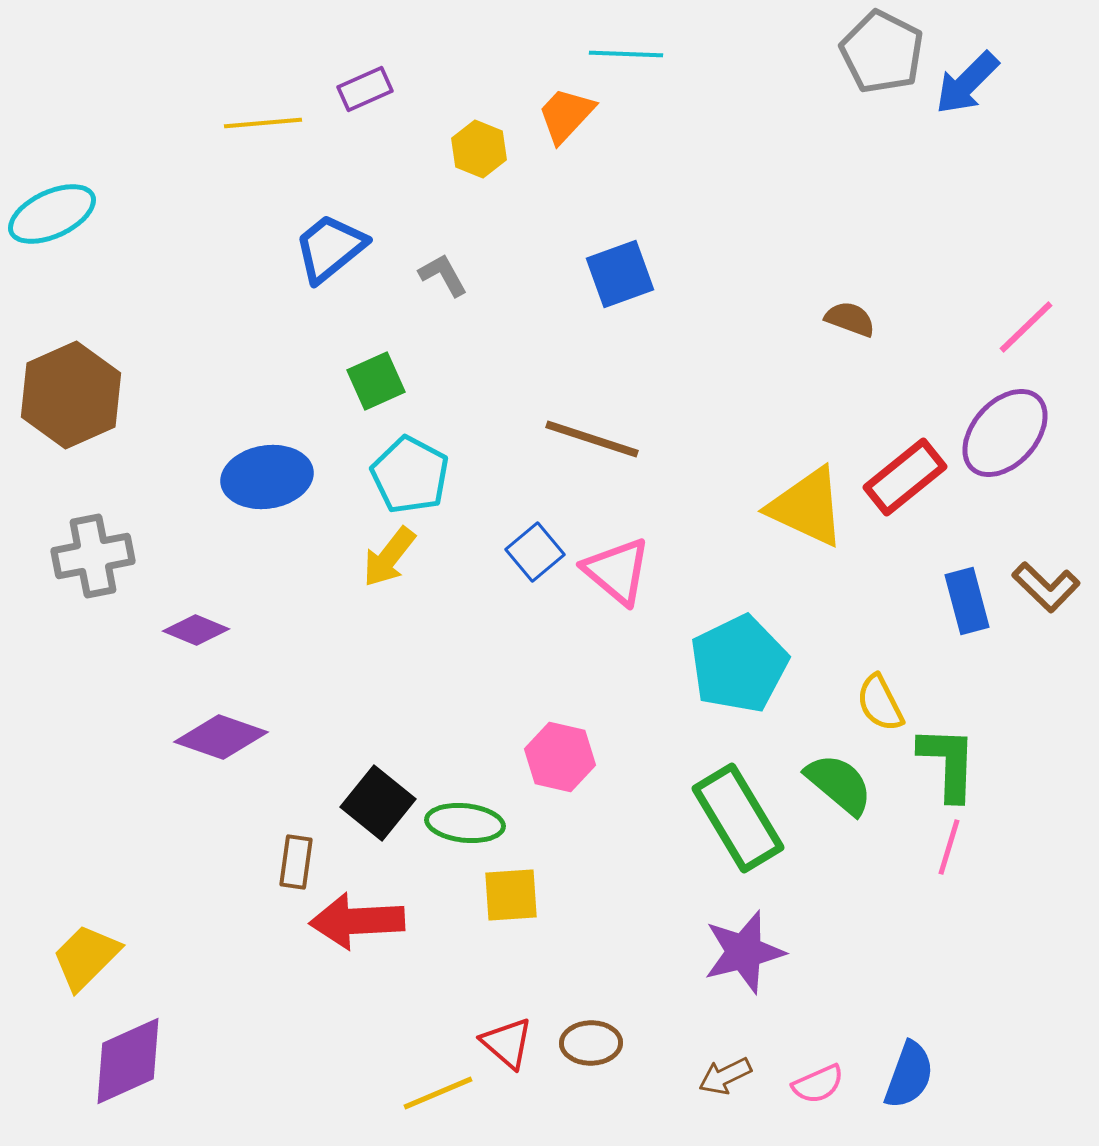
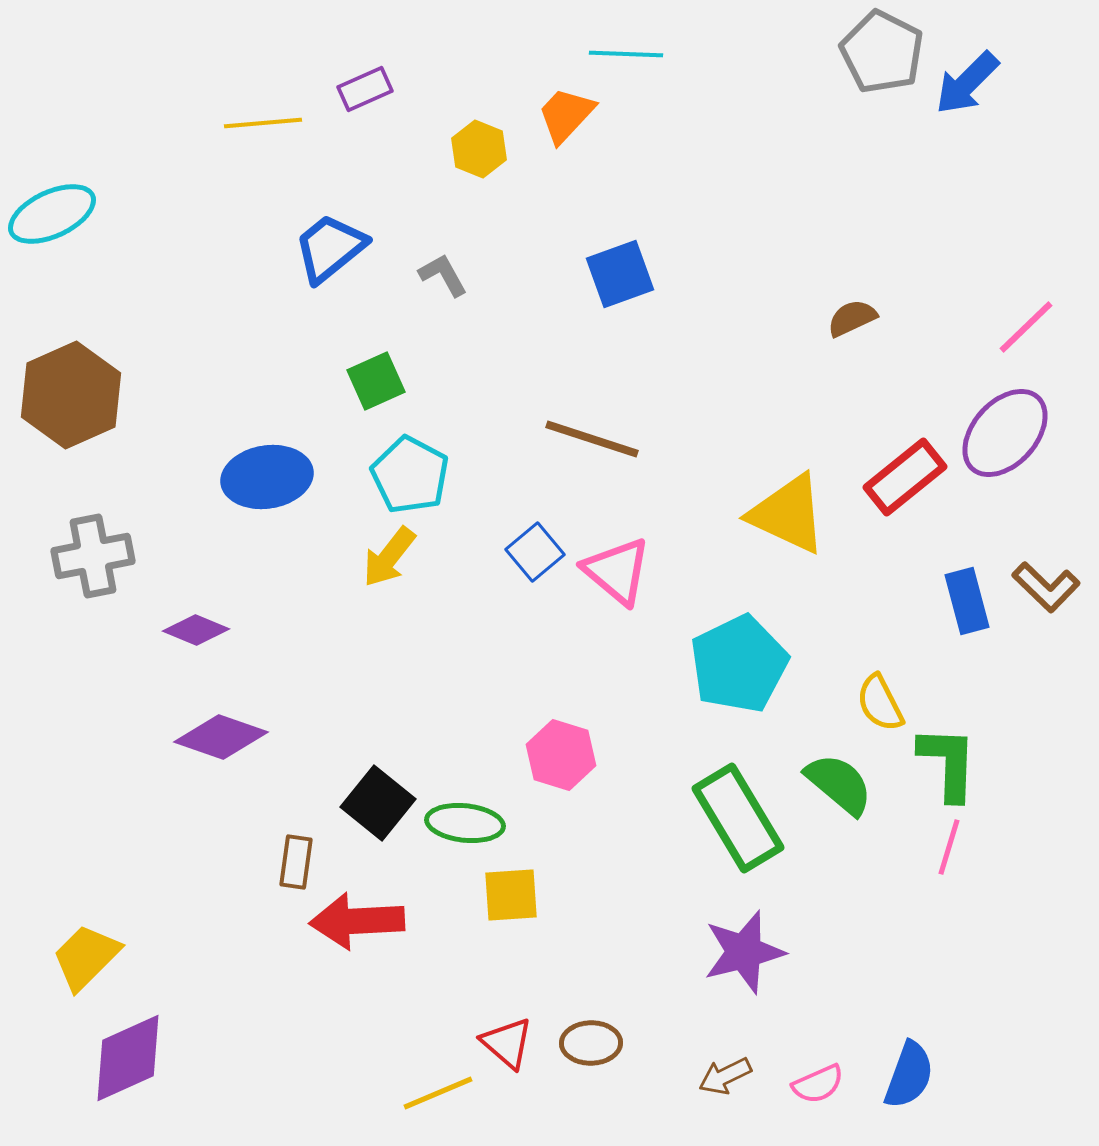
brown semicircle at (850, 319): moved 2 px right, 1 px up; rotated 45 degrees counterclockwise
yellow triangle at (807, 507): moved 19 px left, 7 px down
pink hexagon at (560, 757): moved 1 px right, 2 px up; rotated 4 degrees clockwise
purple diamond at (128, 1061): moved 3 px up
